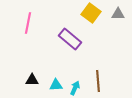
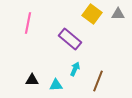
yellow square: moved 1 px right, 1 px down
brown line: rotated 25 degrees clockwise
cyan arrow: moved 19 px up
